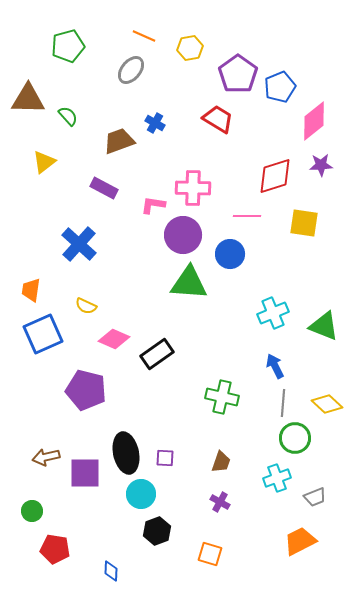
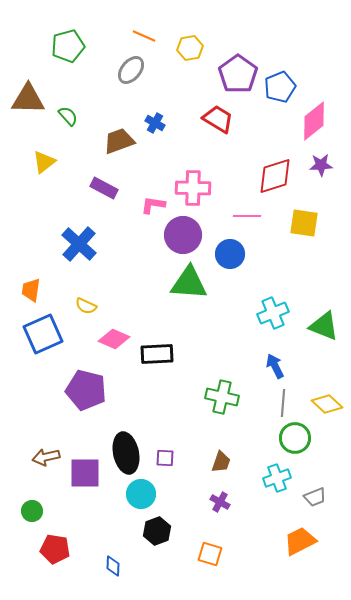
black rectangle at (157, 354): rotated 32 degrees clockwise
blue diamond at (111, 571): moved 2 px right, 5 px up
